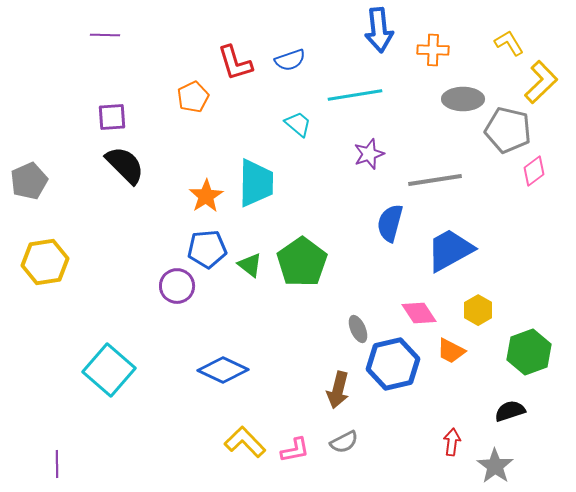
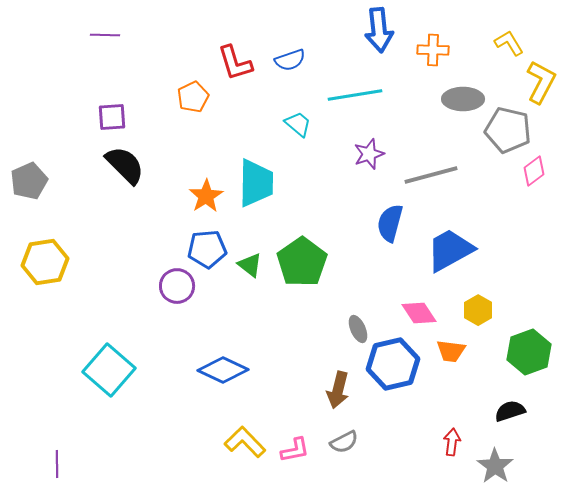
yellow L-shape at (541, 82): rotated 18 degrees counterclockwise
gray line at (435, 180): moved 4 px left, 5 px up; rotated 6 degrees counterclockwise
orange trapezoid at (451, 351): rotated 20 degrees counterclockwise
